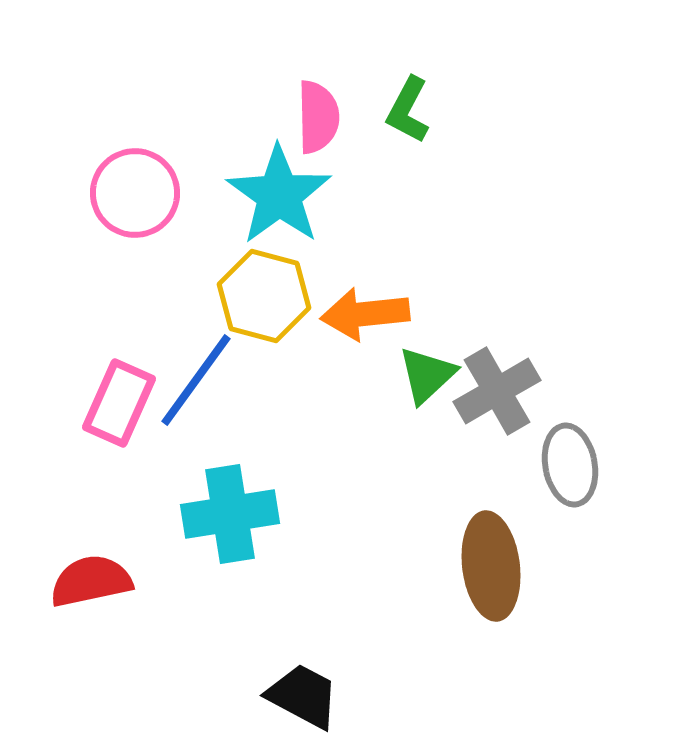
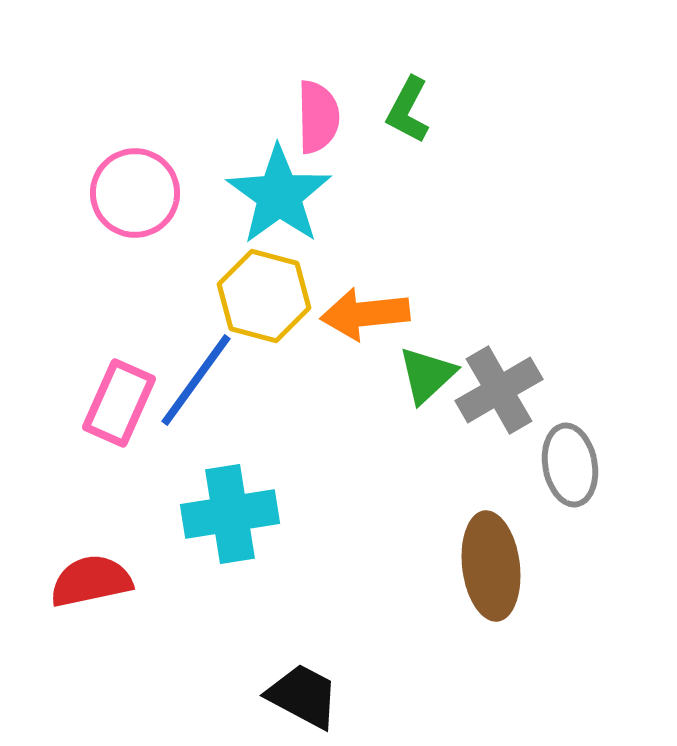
gray cross: moved 2 px right, 1 px up
